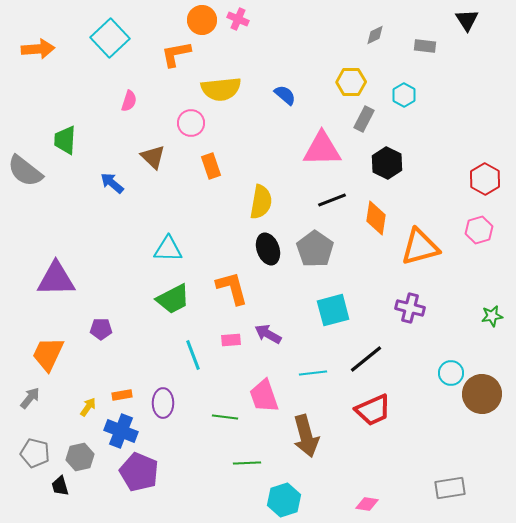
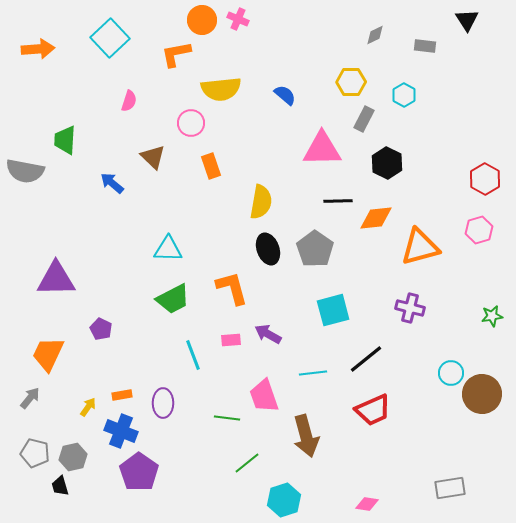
gray semicircle at (25, 171): rotated 27 degrees counterclockwise
black line at (332, 200): moved 6 px right, 1 px down; rotated 20 degrees clockwise
orange diamond at (376, 218): rotated 76 degrees clockwise
purple pentagon at (101, 329): rotated 25 degrees clockwise
green line at (225, 417): moved 2 px right, 1 px down
gray hexagon at (80, 457): moved 7 px left
green line at (247, 463): rotated 36 degrees counterclockwise
purple pentagon at (139, 472): rotated 12 degrees clockwise
